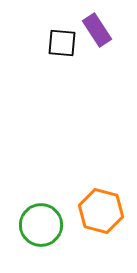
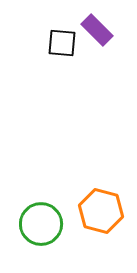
purple rectangle: rotated 12 degrees counterclockwise
green circle: moved 1 px up
